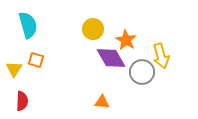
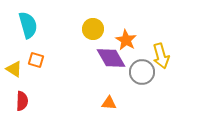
yellow triangle: rotated 30 degrees counterclockwise
orange triangle: moved 7 px right, 1 px down
